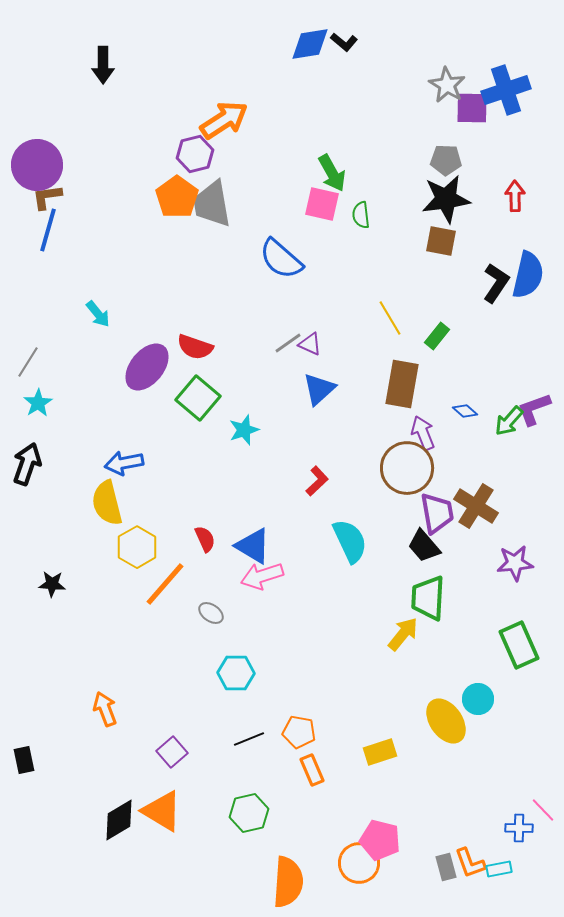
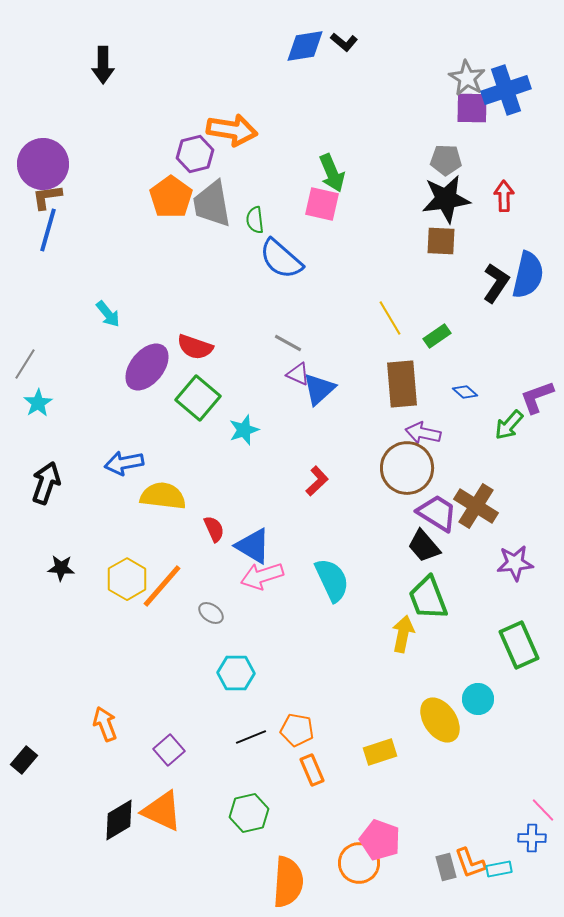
blue diamond at (310, 44): moved 5 px left, 2 px down
gray star at (447, 85): moved 20 px right, 7 px up
orange arrow at (224, 120): moved 8 px right, 10 px down; rotated 42 degrees clockwise
purple circle at (37, 165): moved 6 px right, 1 px up
green arrow at (332, 173): rotated 6 degrees clockwise
red arrow at (515, 196): moved 11 px left
orange pentagon at (177, 197): moved 6 px left
green semicircle at (361, 215): moved 106 px left, 5 px down
brown square at (441, 241): rotated 8 degrees counterclockwise
cyan arrow at (98, 314): moved 10 px right
green rectangle at (437, 336): rotated 16 degrees clockwise
gray line at (288, 343): rotated 64 degrees clockwise
purple triangle at (310, 344): moved 12 px left, 30 px down
gray line at (28, 362): moved 3 px left, 2 px down
brown rectangle at (402, 384): rotated 15 degrees counterclockwise
purple L-shape at (534, 409): moved 3 px right, 12 px up
blue diamond at (465, 411): moved 19 px up
green arrow at (509, 421): moved 4 px down
purple arrow at (423, 433): rotated 56 degrees counterclockwise
black arrow at (27, 464): moved 19 px right, 19 px down
yellow semicircle at (107, 503): moved 56 px right, 7 px up; rotated 111 degrees clockwise
purple trapezoid at (437, 513): rotated 48 degrees counterclockwise
red semicircle at (205, 539): moved 9 px right, 10 px up
cyan semicircle at (350, 541): moved 18 px left, 39 px down
yellow hexagon at (137, 547): moved 10 px left, 32 px down
black star at (52, 584): moved 9 px right, 16 px up
orange line at (165, 584): moved 3 px left, 2 px down
green trapezoid at (428, 598): rotated 24 degrees counterclockwise
yellow arrow at (403, 634): rotated 27 degrees counterclockwise
orange arrow at (105, 709): moved 15 px down
yellow ellipse at (446, 721): moved 6 px left, 1 px up
orange pentagon at (299, 732): moved 2 px left, 2 px up
black line at (249, 739): moved 2 px right, 2 px up
purple square at (172, 752): moved 3 px left, 2 px up
black rectangle at (24, 760): rotated 52 degrees clockwise
orange triangle at (162, 811): rotated 6 degrees counterclockwise
blue cross at (519, 828): moved 13 px right, 10 px down
pink pentagon at (380, 840): rotated 6 degrees clockwise
